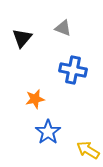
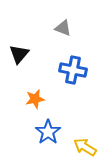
black triangle: moved 3 px left, 16 px down
yellow arrow: moved 3 px left, 3 px up
